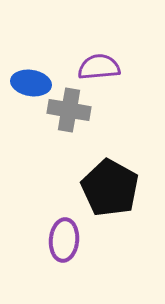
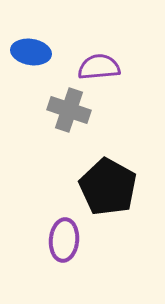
blue ellipse: moved 31 px up
gray cross: rotated 9 degrees clockwise
black pentagon: moved 2 px left, 1 px up
